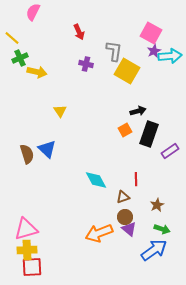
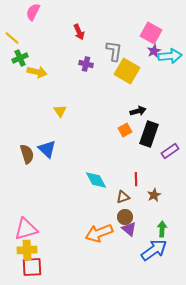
brown star: moved 3 px left, 10 px up
green arrow: rotated 105 degrees counterclockwise
